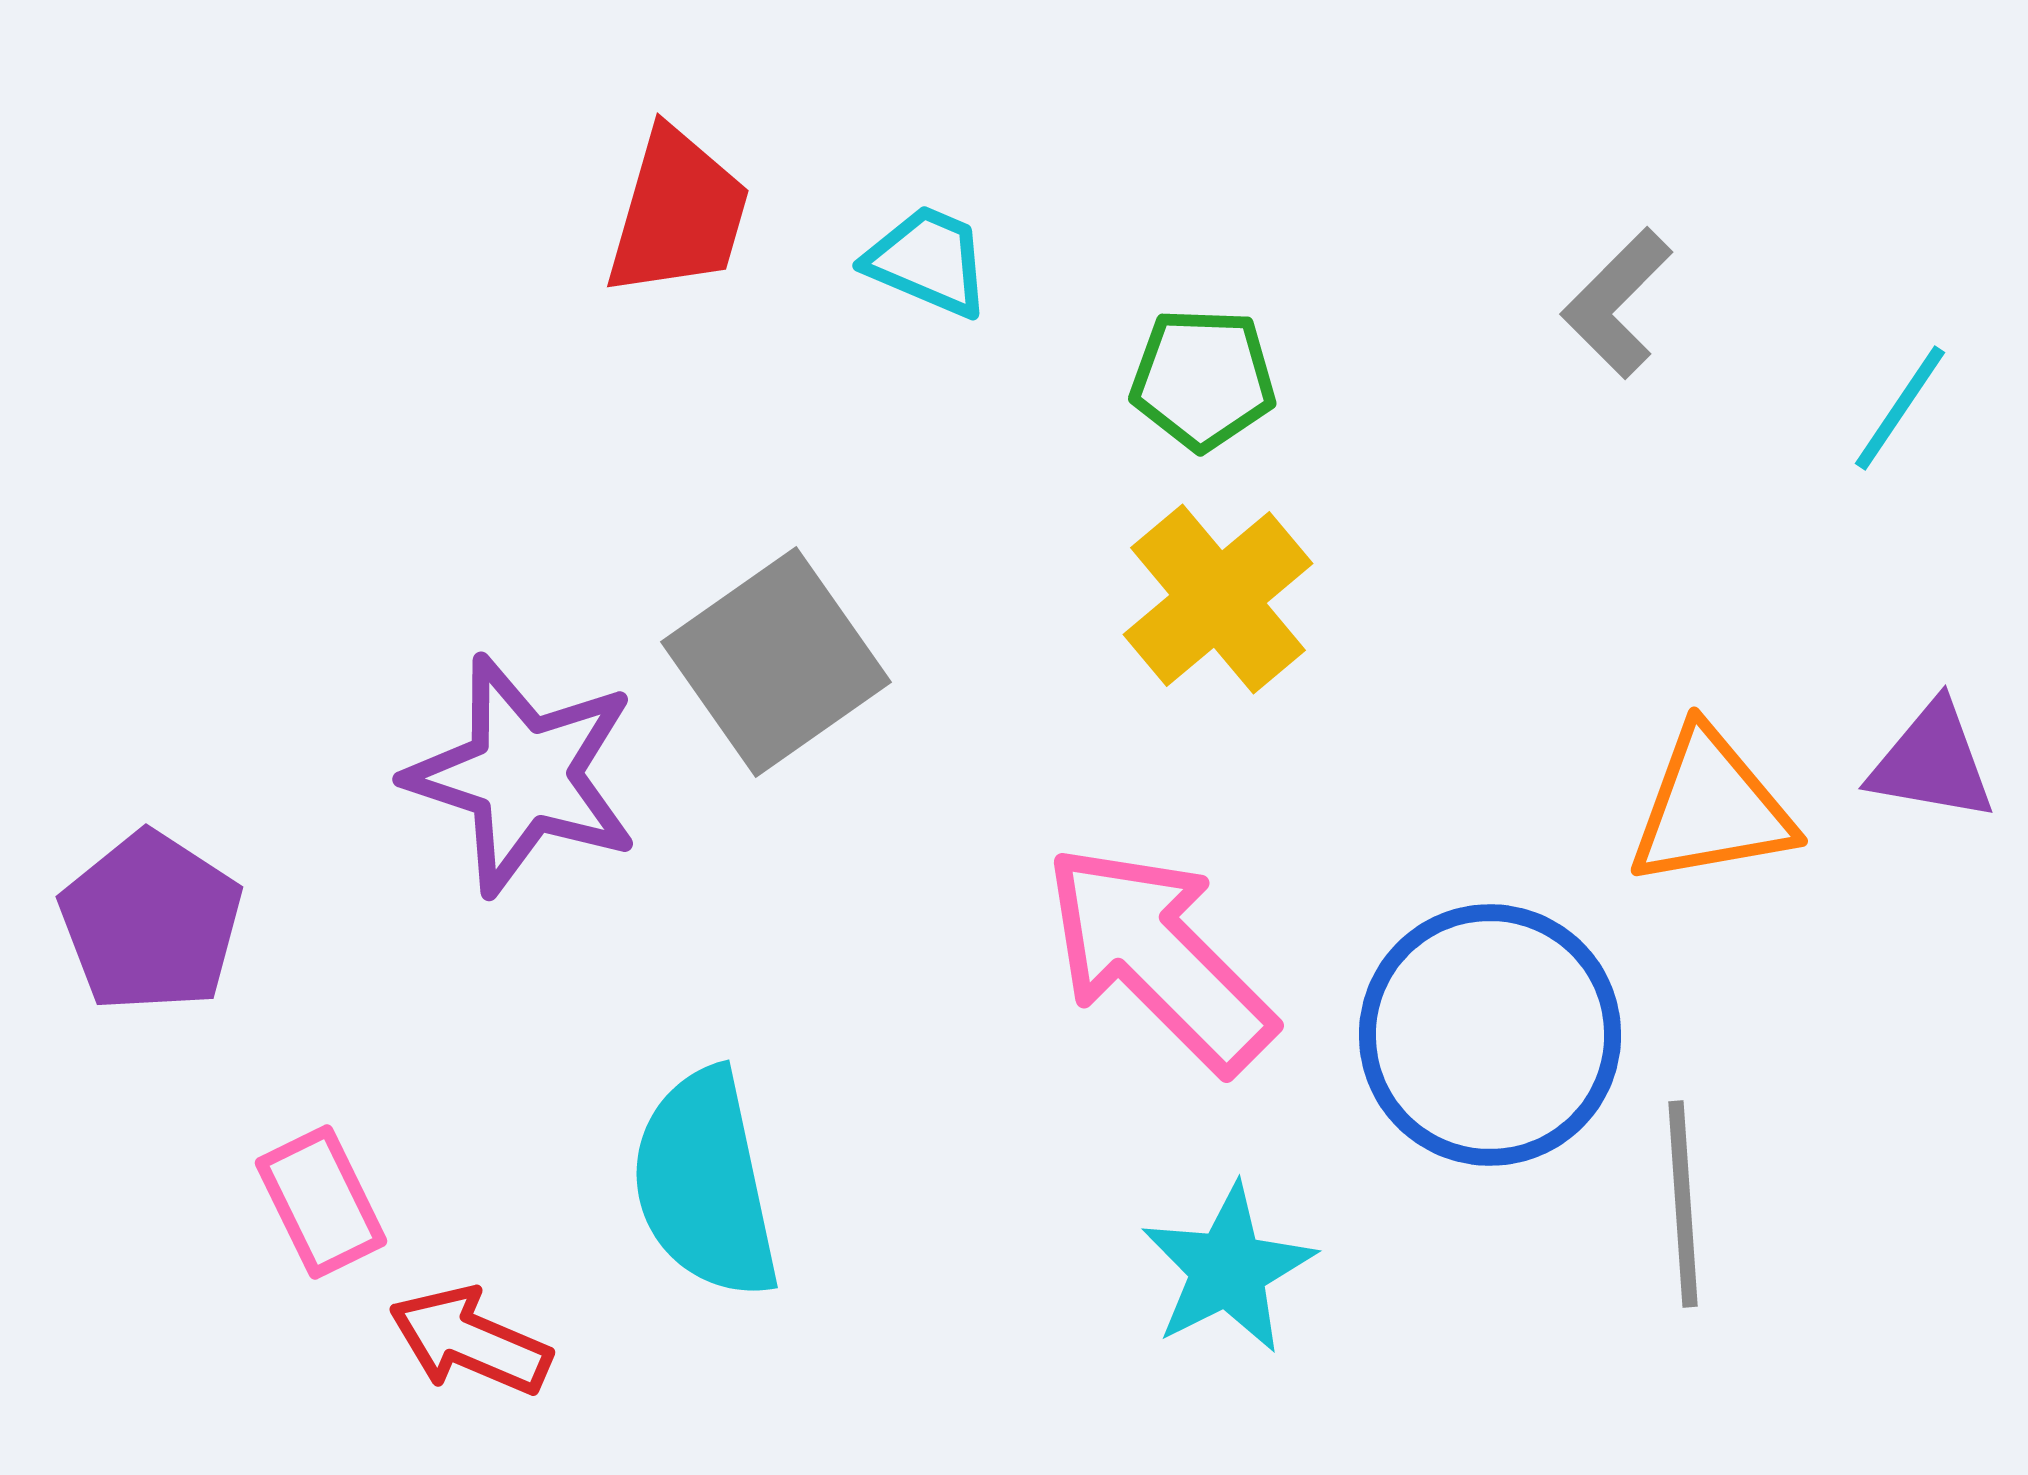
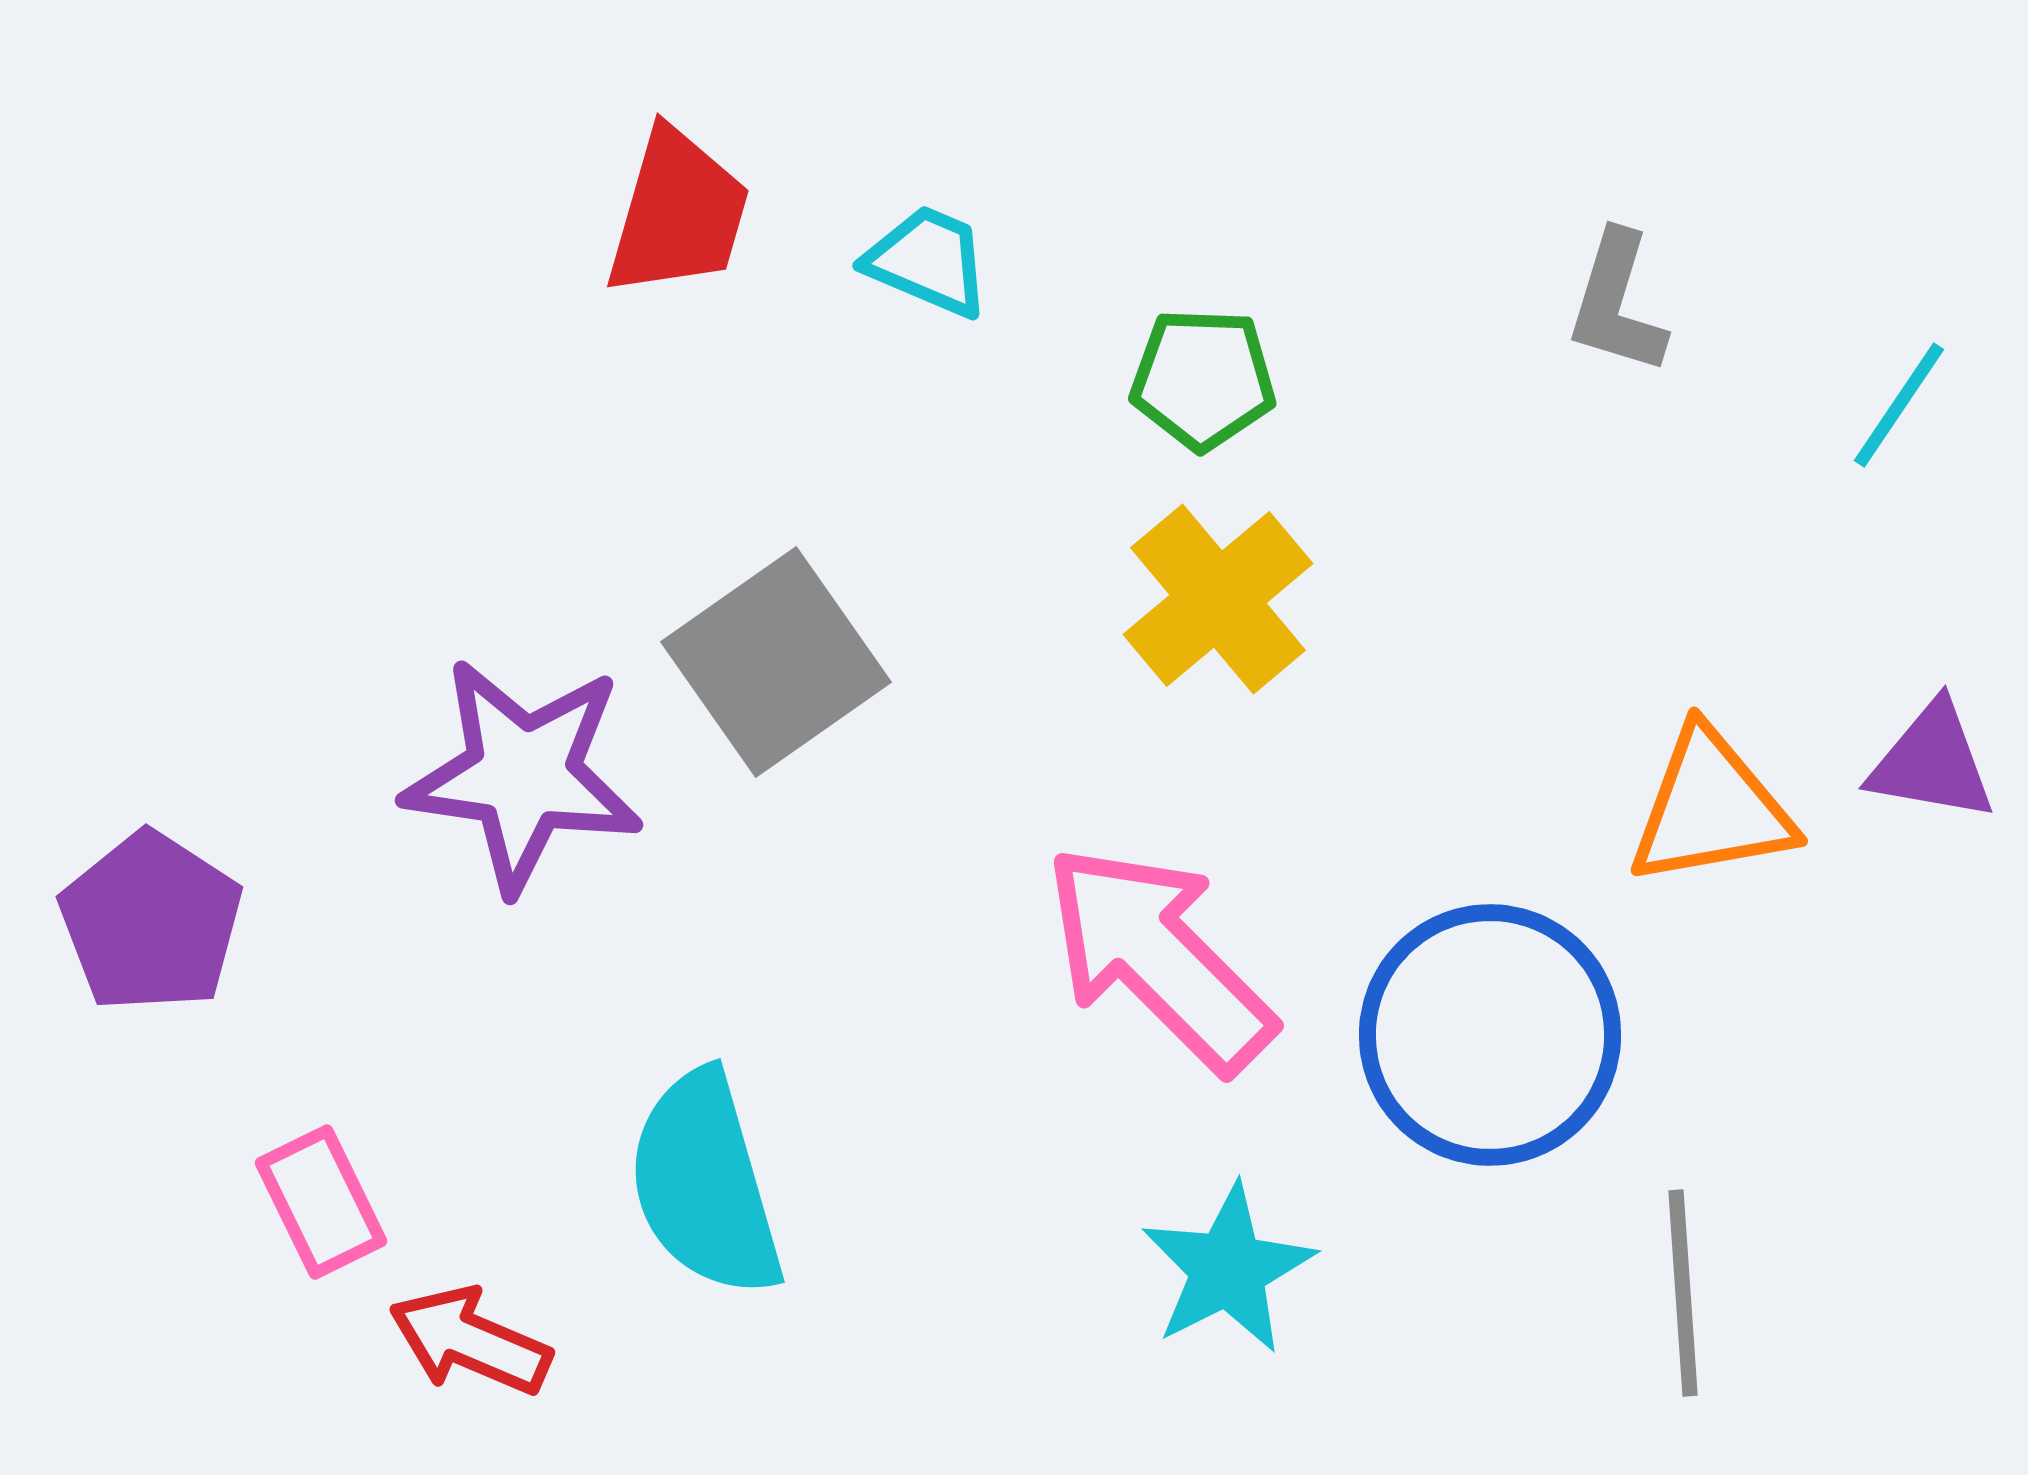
gray L-shape: rotated 28 degrees counterclockwise
cyan line: moved 1 px left, 3 px up
purple star: rotated 10 degrees counterclockwise
cyan semicircle: rotated 4 degrees counterclockwise
gray line: moved 89 px down
